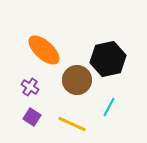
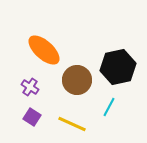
black hexagon: moved 10 px right, 8 px down
